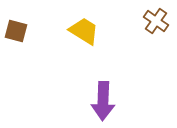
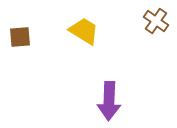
brown square: moved 4 px right, 6 px down; rotated 20 degrees counterclockwise
purple arrow: moved 6 px right
